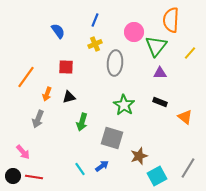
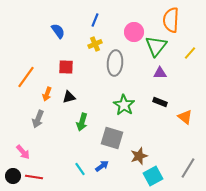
cyan square: moved 4 px left
